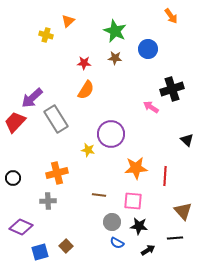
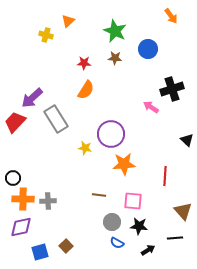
yellow star: moved 3 px left, 2 px up
orange star: moved 12 px left, 4 px up
orange cross: moved 34 px left, 26 px down; rotated 15 degrees clockwise
purple diamond: rotated 35 degrees counterclockwise
